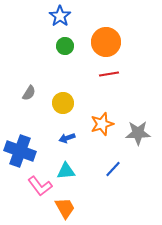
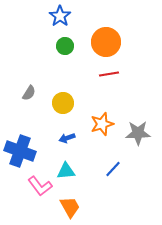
orange trapezoid: moved 5 px right, 1 px up
